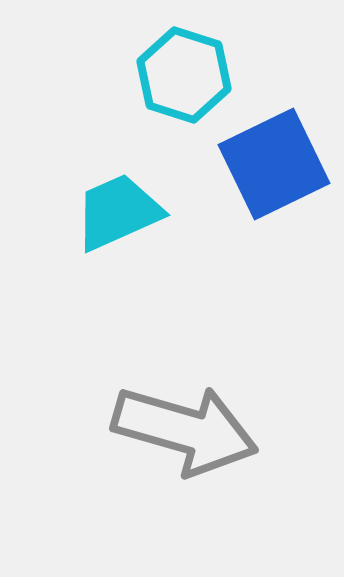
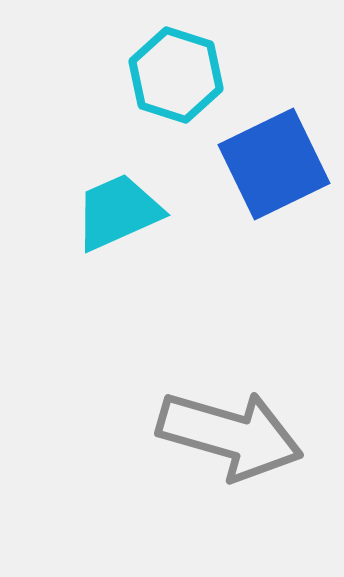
cyan hexagon: moved 8 px left
gray arrow: moved 45 px right, 5 px down
